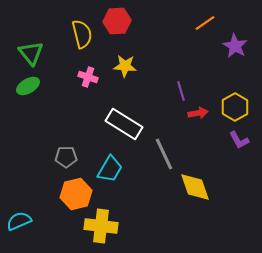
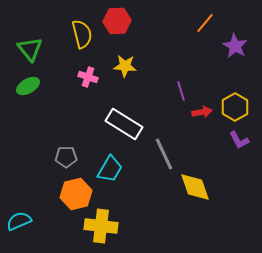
orange line: rotated 15 degrees counterclockwise
green triangle: moved 1 px left, 4 px up
red arrow: moved 4 px right, 1 px up
